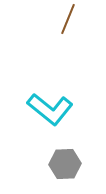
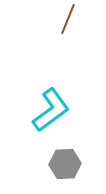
cyan L-shape: moved 1 px right, 1 px down; rotated 75 degrees counterclockwise
